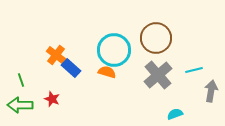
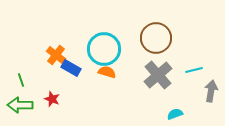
cyan circle: moved 10 px left, 1 px up
blue rectangle: rotated 12 degrees counterclockwise
